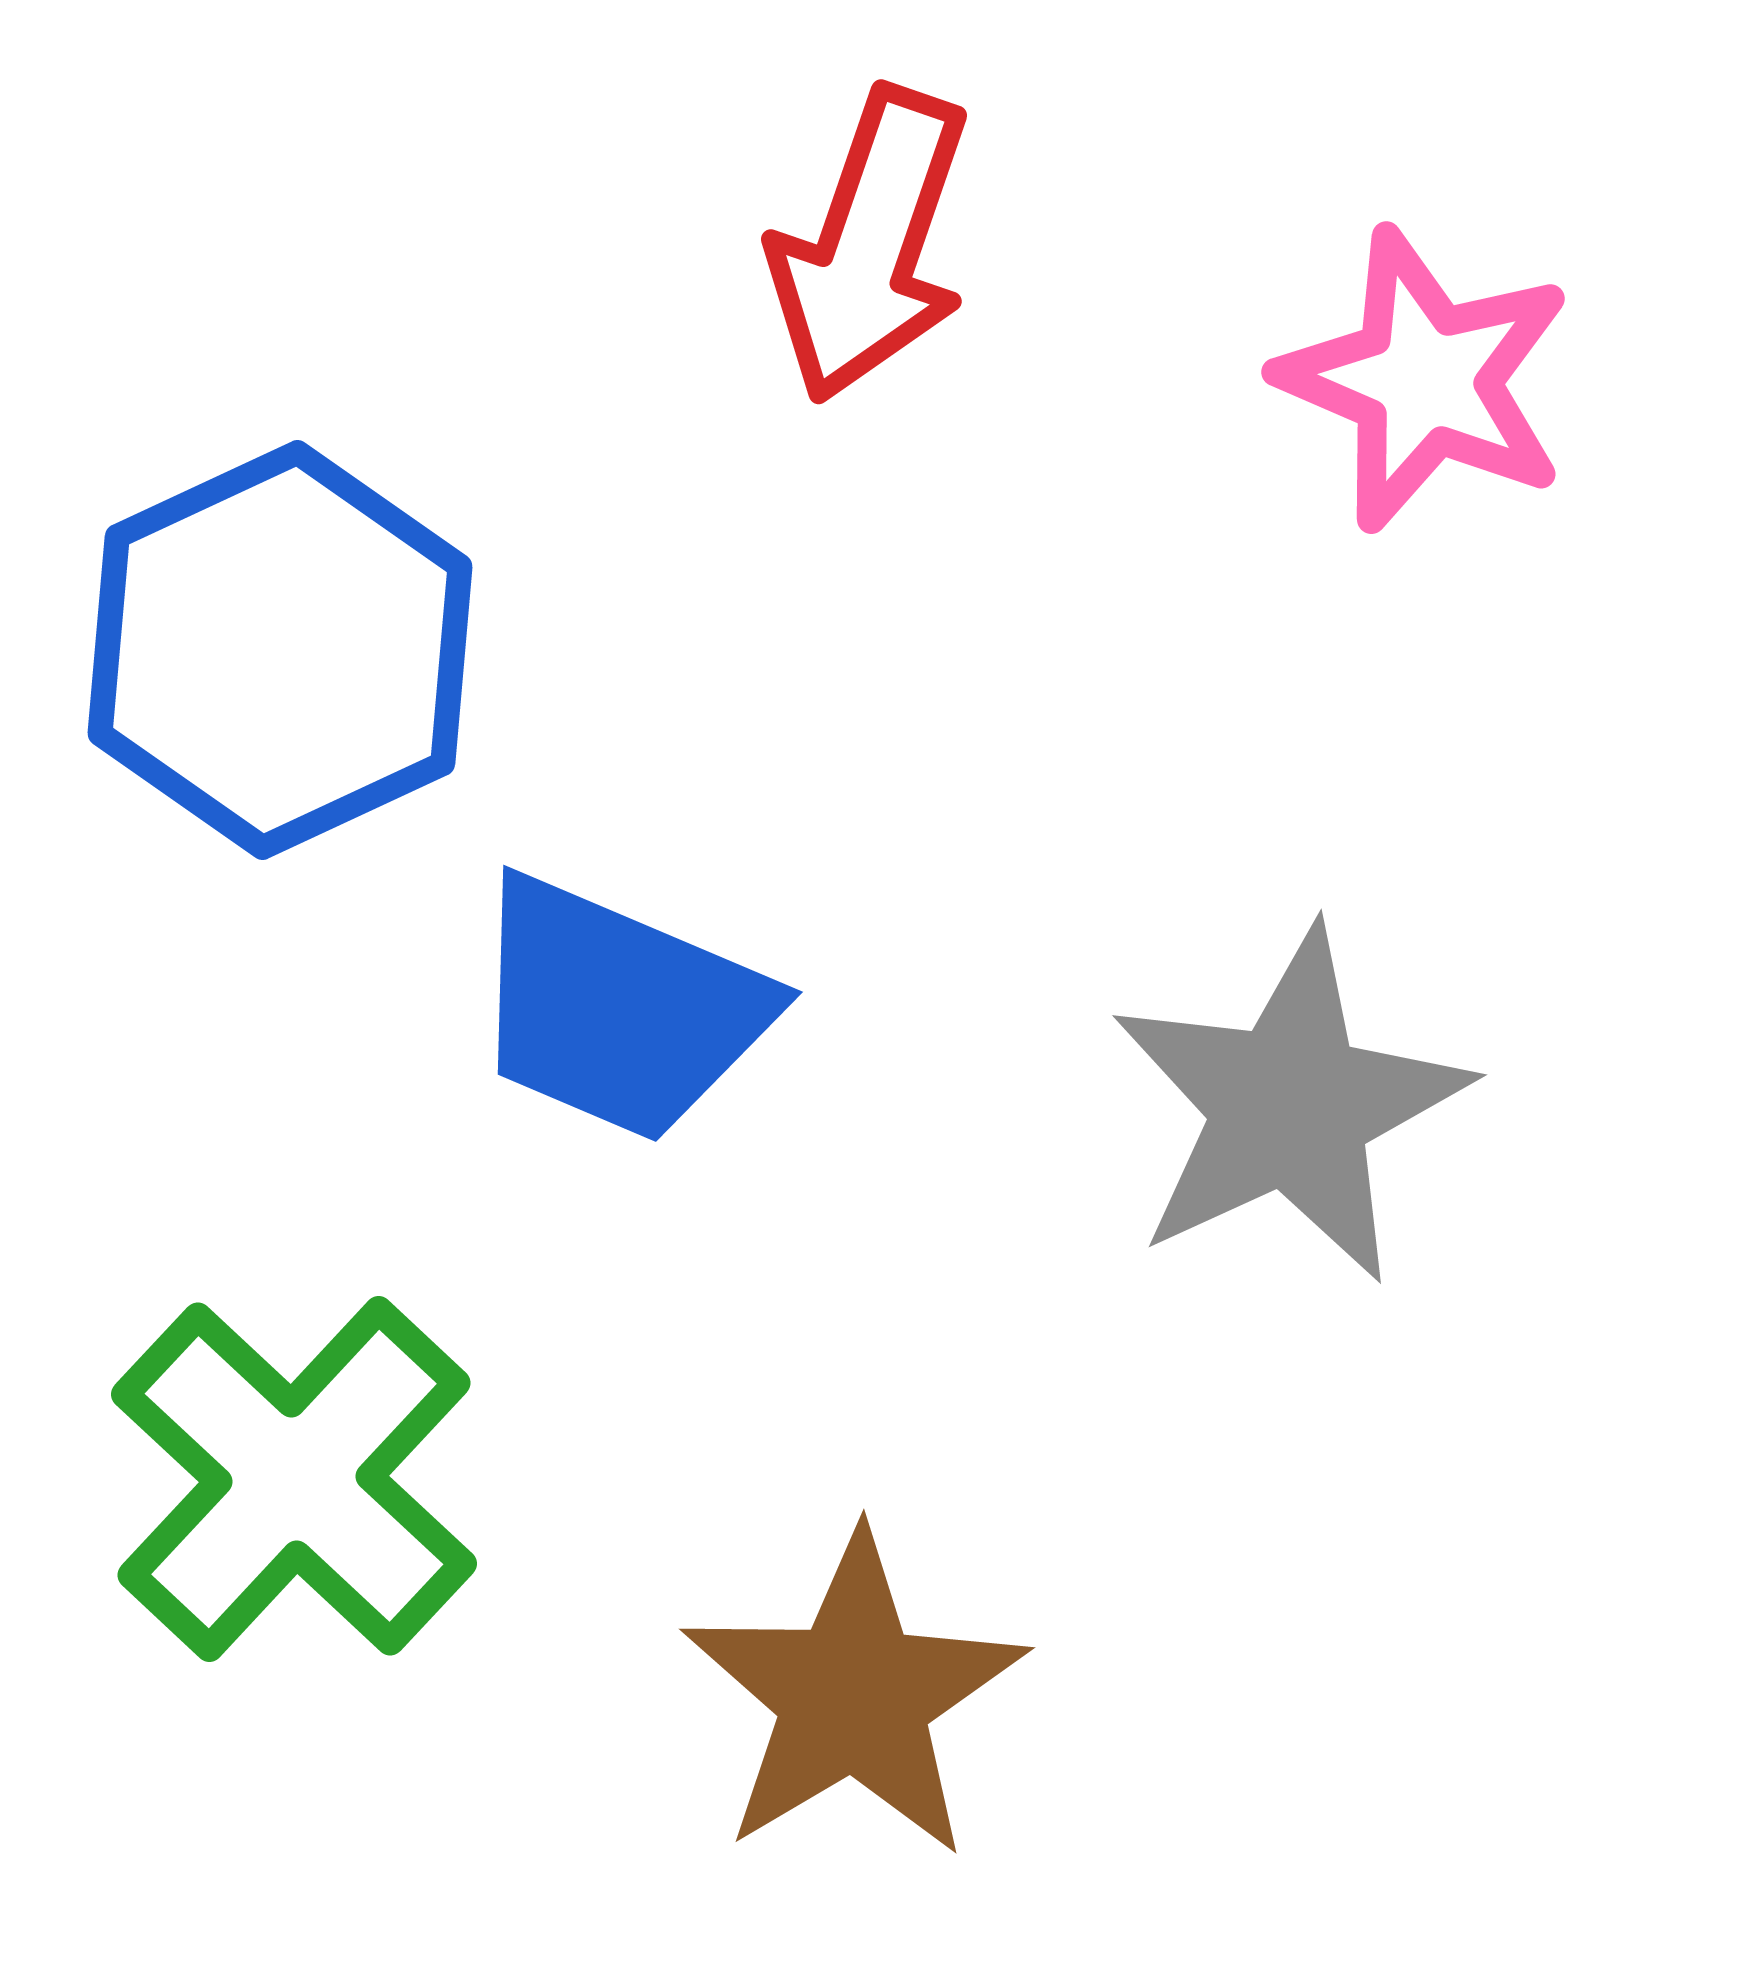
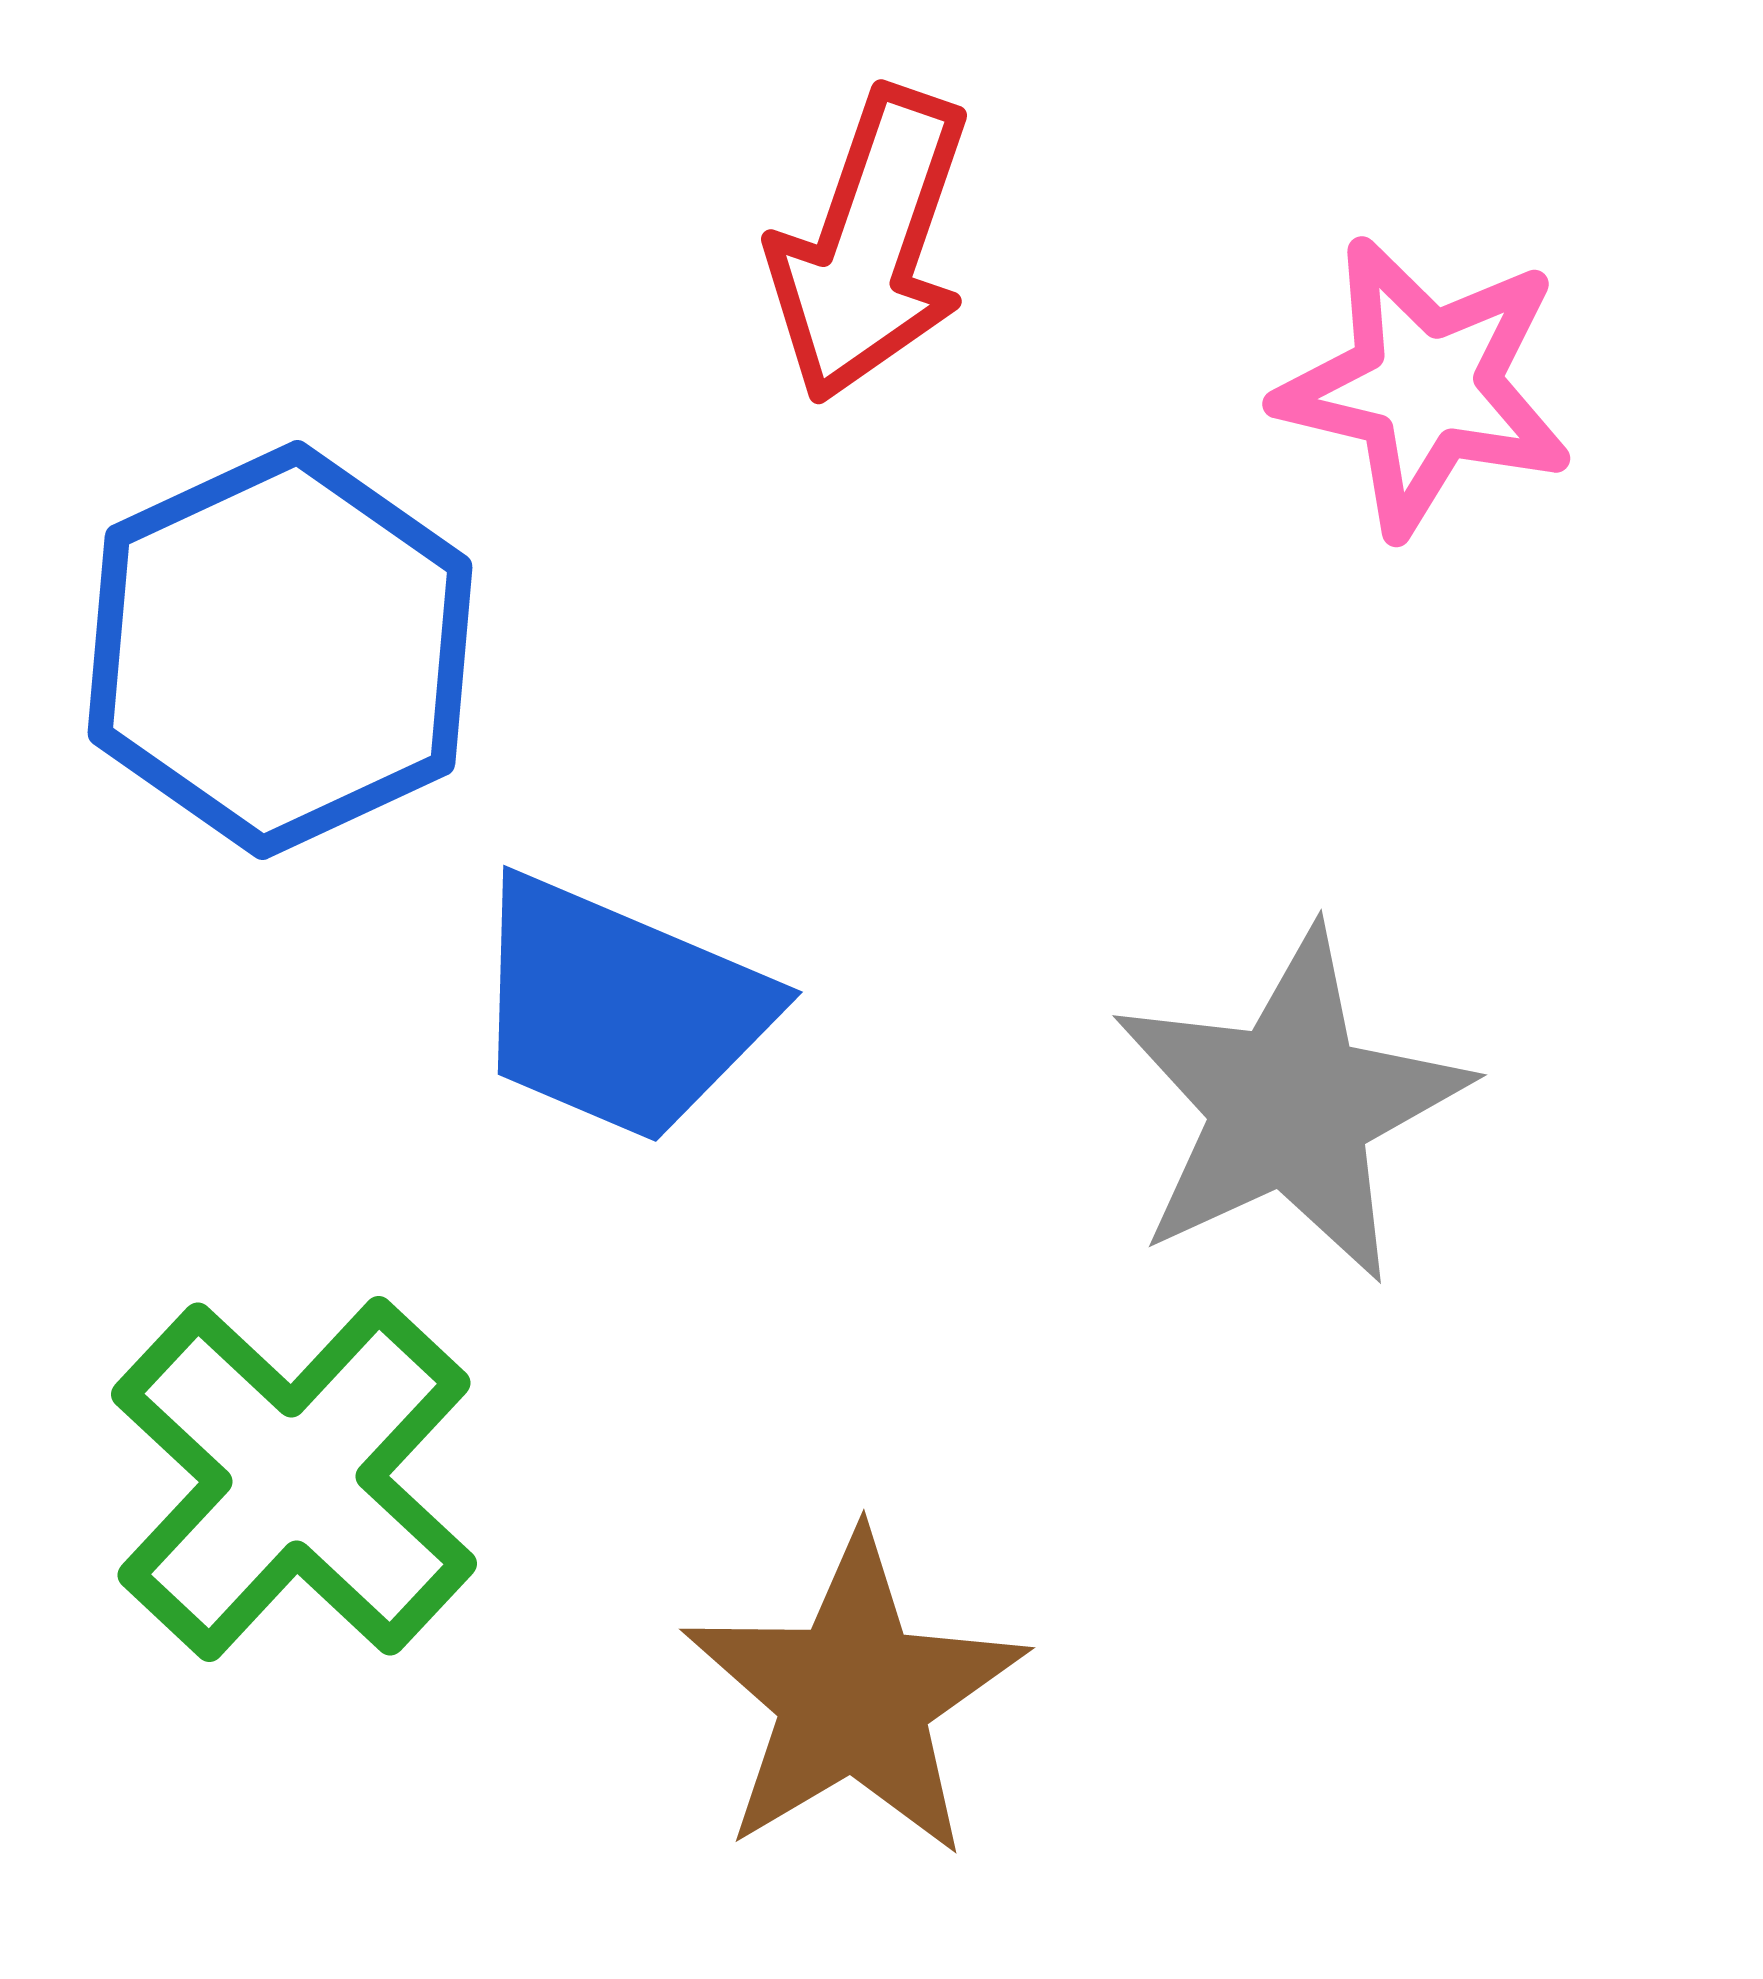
pink star: moved 6 px down; rotated 10 degrees counterclockwise
